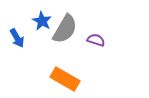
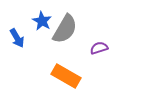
purple semicircle: moved 3 px right, 8 px down; rotated 36 degrees counterclockwise
orange rectangle: moved 1 px right, 3 px up
